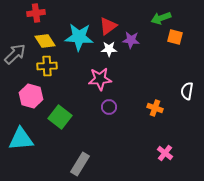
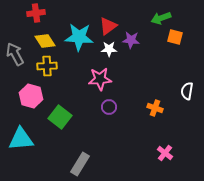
gray arrow: rotated 75 degrees counterclockwise
